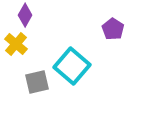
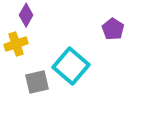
purple diamond: moved 1 px right
yellow cross: rotated 30 degrees clockwise
cyan square: moved 1 px left
